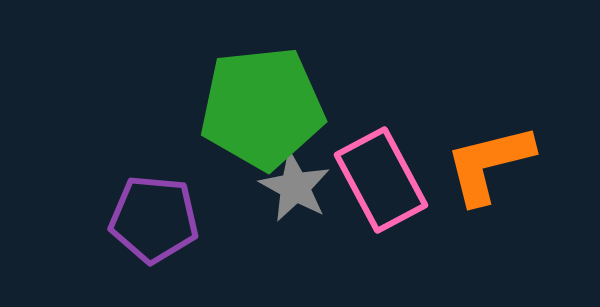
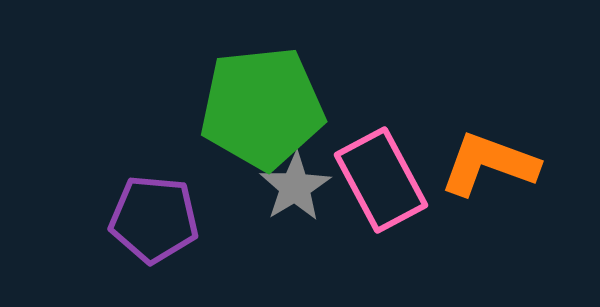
orange L-shape: rotated 34 degrees clockwise
gray star: rotated 12 degrees clockwise
